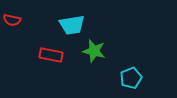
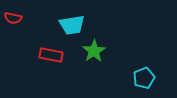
red semicircle: moved 1 px right, 2 px up
green star: rotated 25 degrees clockwise
cyan pentagon: moved 13 px right
